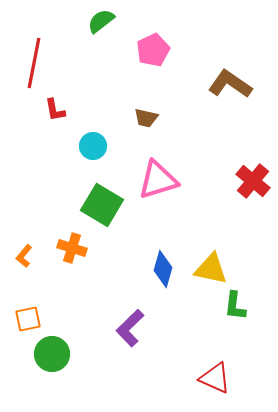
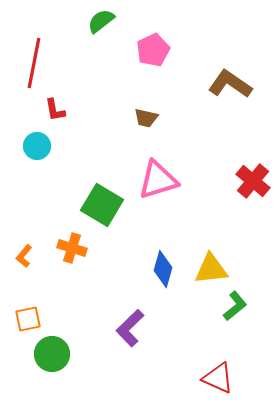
cyan circle: moved 56 px left
yellow triangle: rotated 18 degrees counterclockwise
green L-shape: rotated 136 degrees counterclockwise
red triangle: moved 3 px right
